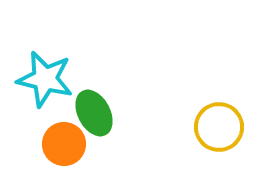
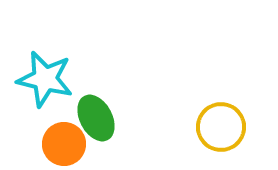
green ellipse: moved 2 px right, 5 px down
yellow circle: moved 2 px right
